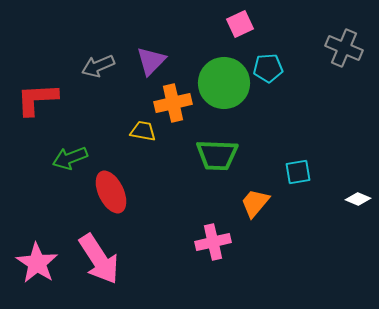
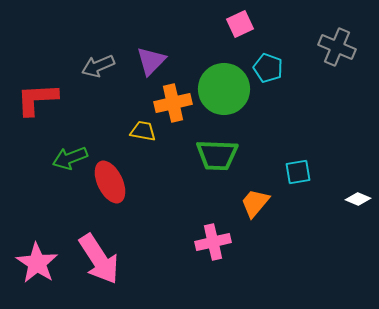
gray cross: moved 7 px left, 1 px up
cyan pentagon: rotated 24 degrees clockwise
green circle: moved 6 px down
red ellipse: moved 1 px left, 10 px up
